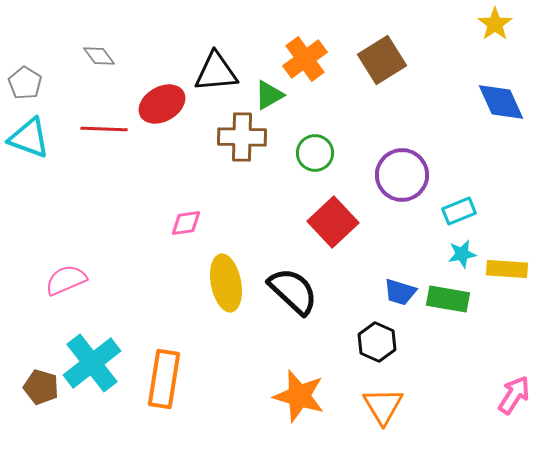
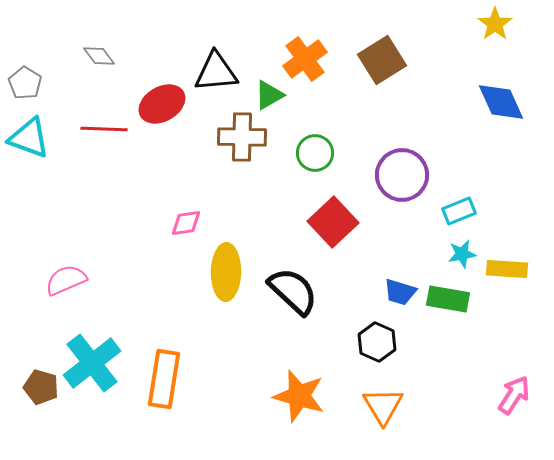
yellow ellipse: moved 11 px up; rotated 12 degrees clockwise
